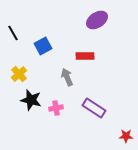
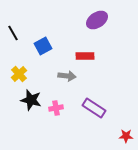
gray arrow: moved 1 px up; rotated 120 degrees clockwise
